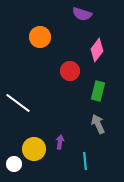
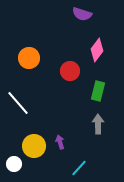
orange circle: moved 11 px left, 21 px down
white line: rotated 12 degrees clockwise
gray arrow: rotated 24 degrees clockwise
purple arrow: rotated 24 degrees counterclockwise
yellow circle: moved 3 px up
cyan line: moved 6 px left, 7 px down; rotated 48 degrees clockwise
